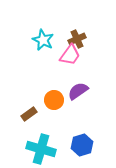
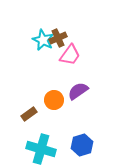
brown cross: moved 19 px left, 1 px up
